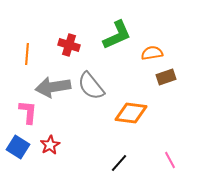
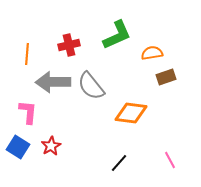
red cross: rotated 30 degrees counterclockwise
gray arrow: moved 5 px up; rotated 8 degrees clockwise
red star: moved 1 px right, 1 px down
